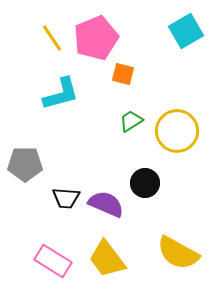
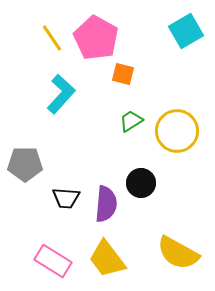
pink pentagon: rotated 21 degrees counterclockwise
cyan L-shape: rotated 33 degrees counterclockwise
black circle: moved 4 px left
purple semicircle: rotated 72 degrees clockwise
